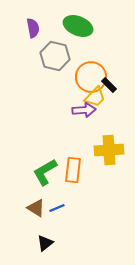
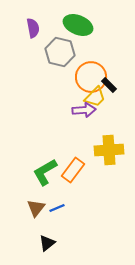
green ellipse: moved 1 px up
gray hexagon: moved 5 px right, 4 px up
orange rectangle: rotated 30 degrees clockwise
brown triangle: rotated 36 degrees clockwise
black triangle: moved 2 px right
